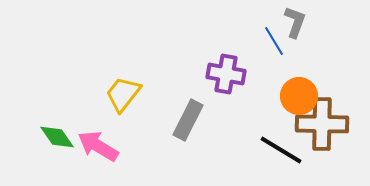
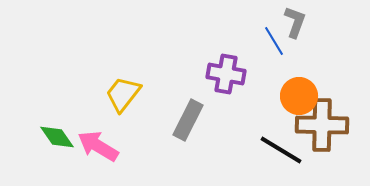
brown cross: moved 1 px down
